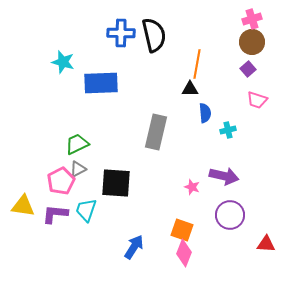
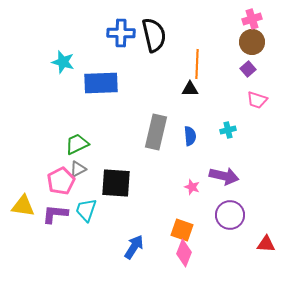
orange line: rotated 8 degrees counterclockwise
blue semicircle: moved 15 px left, 23 px down
